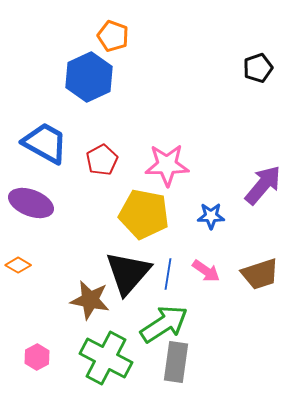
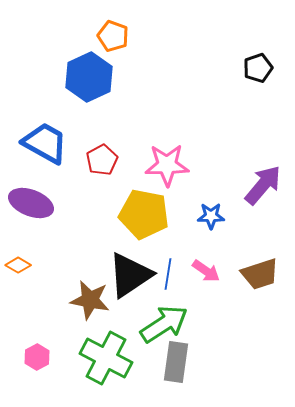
black triangle: moved 2 px right, 2 px down; rotated 15 degrees clockwise
